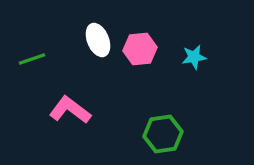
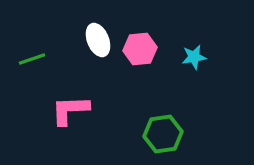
pink L-shape: rotated 39 degrees counterclockwise
